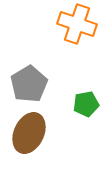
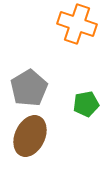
gray pentagon: moved 4 px down
brown ellipse: moved 1 px right, 3 px down
